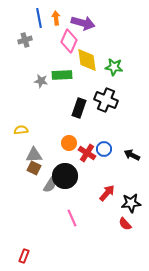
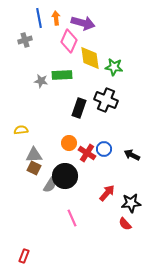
yellow diamond: moved 3 px right, 2 px up
